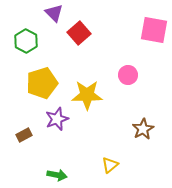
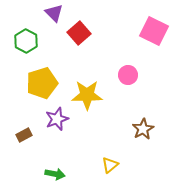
pink square: moved 1 px down; rotated 16 degrees clockwise
green arrow: moved 2 px left, 1 px up
